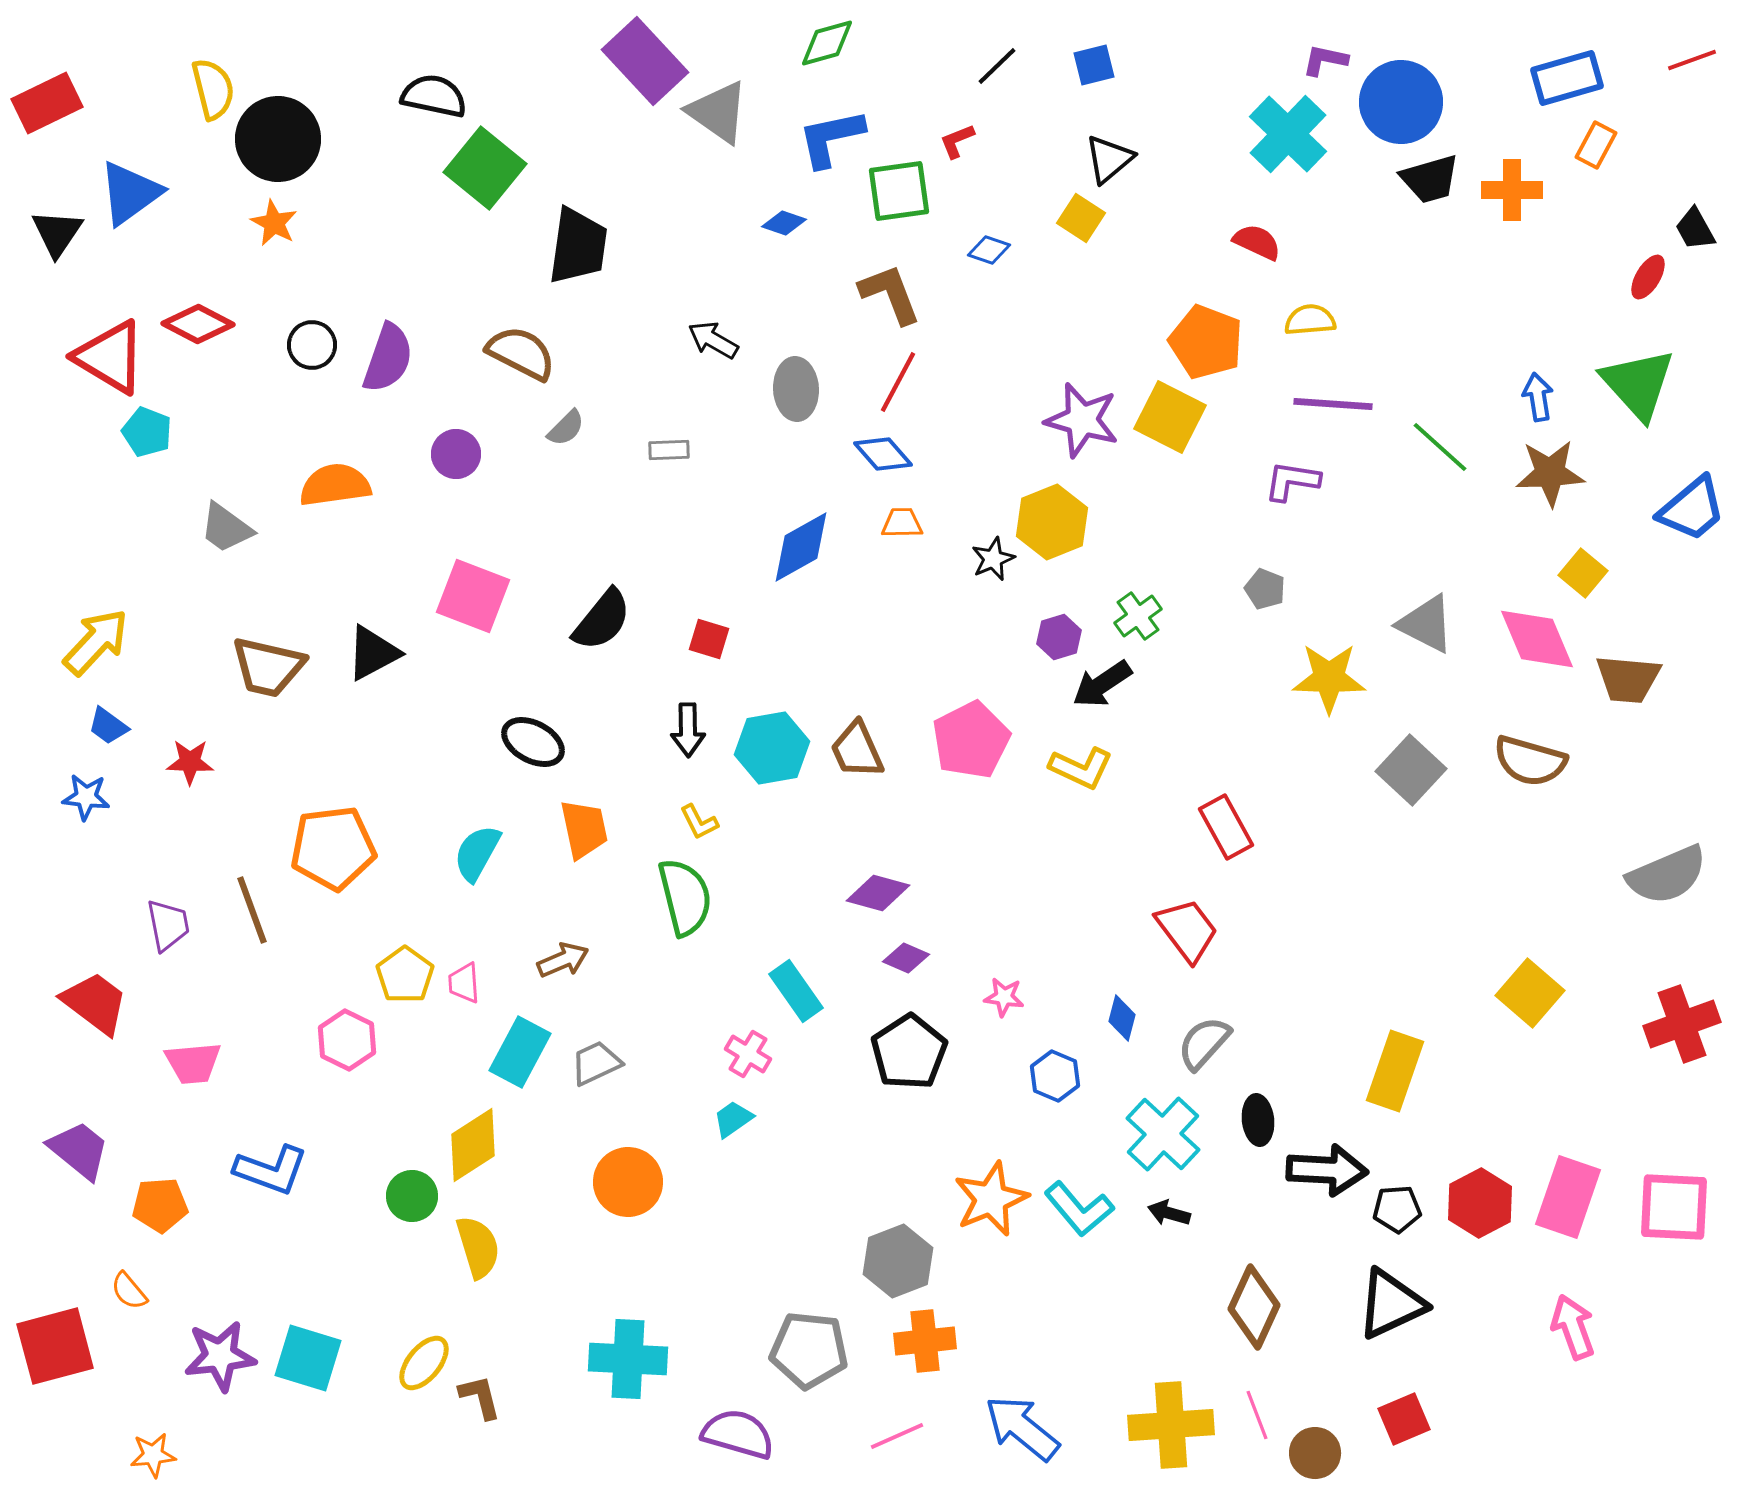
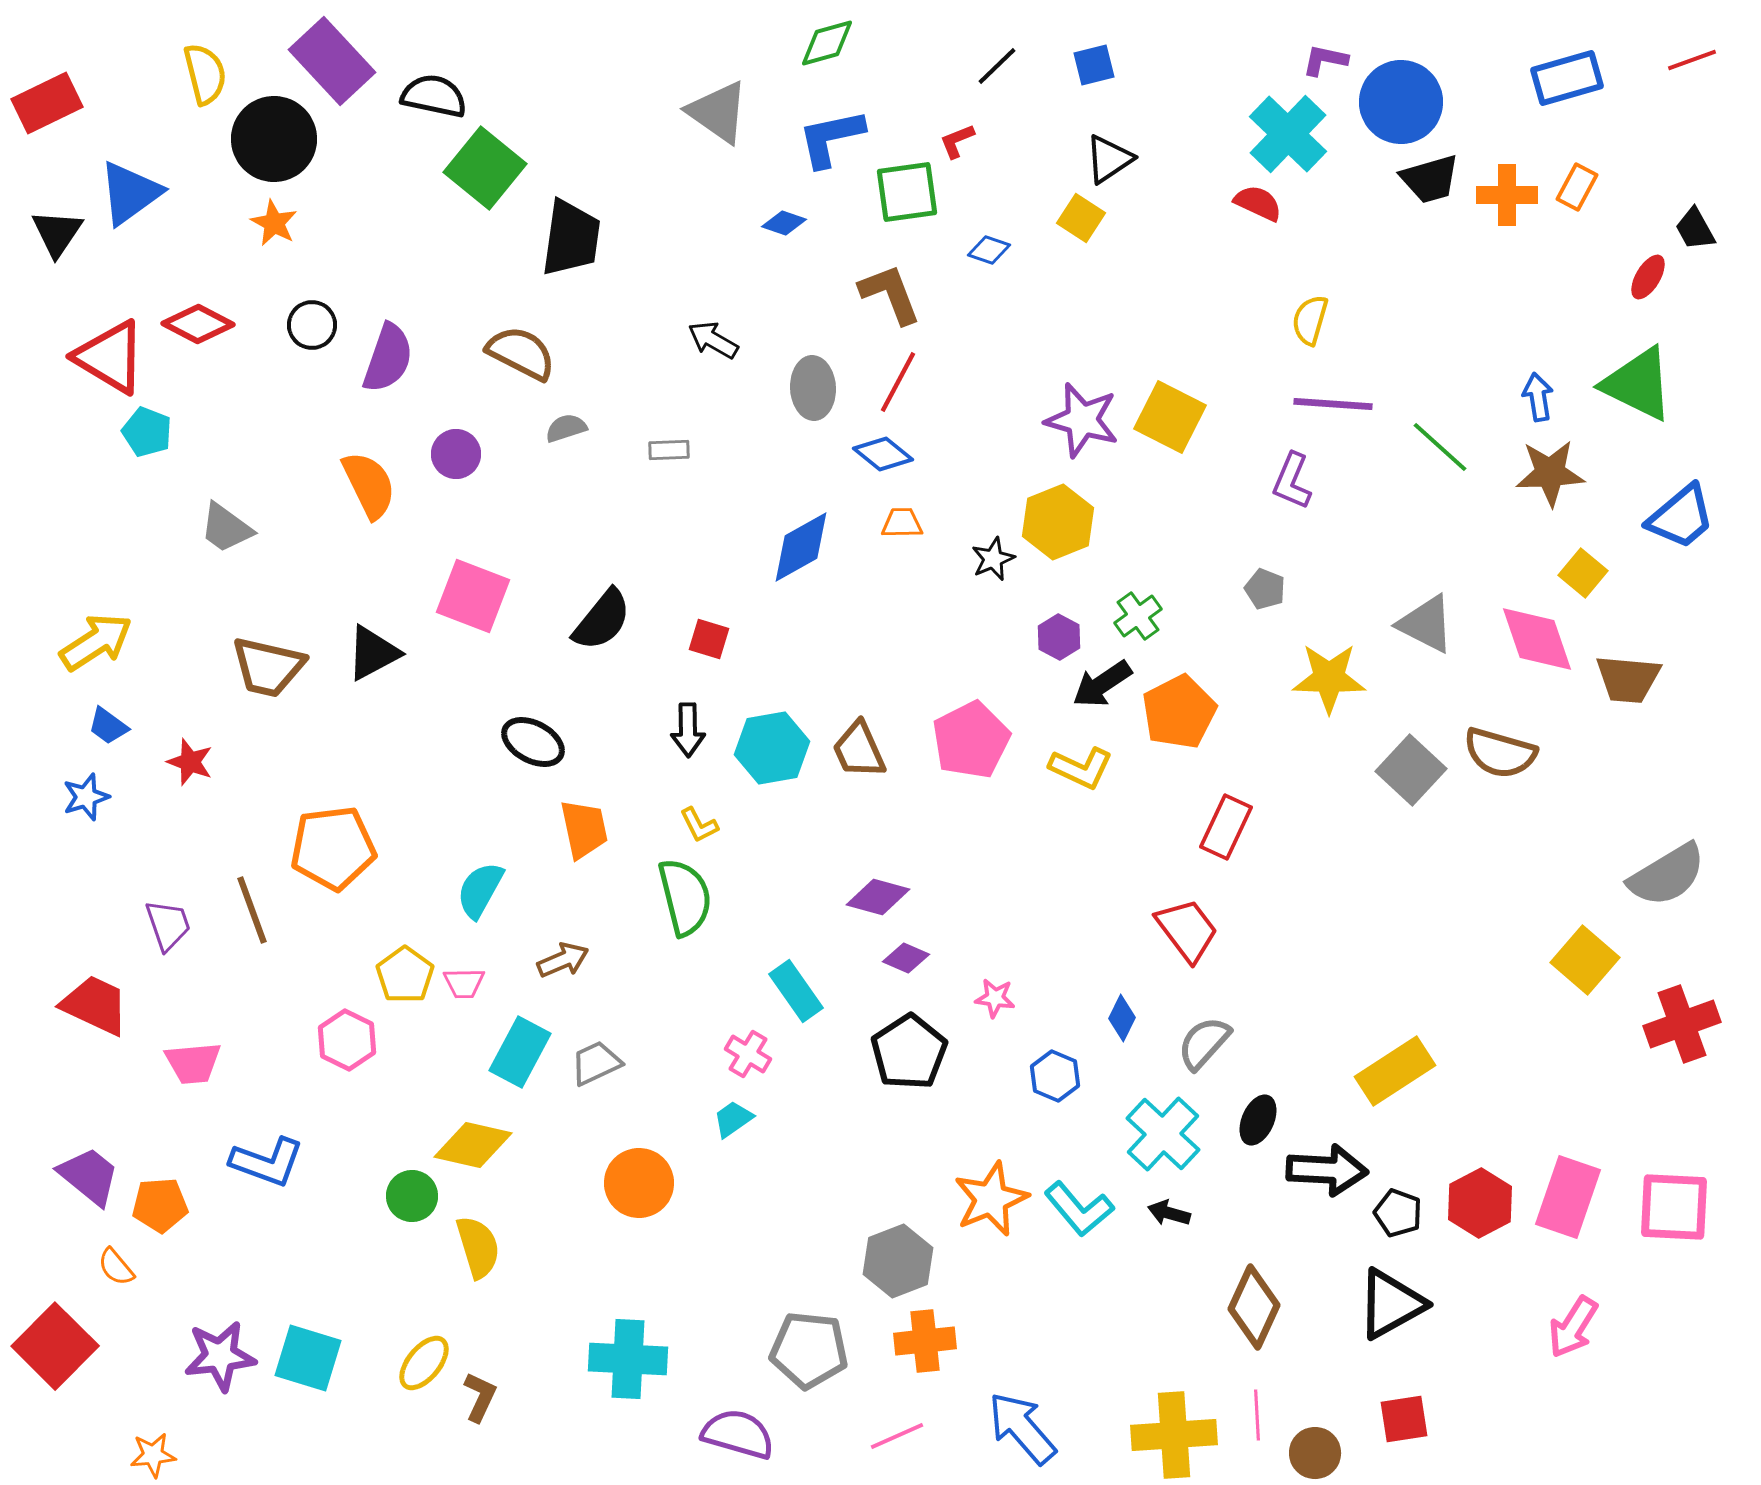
purple rectangle at (645, 61): moved 313 px left
yellow semicircle at (213, 89): moved 8 px left, 15 px up
black circle at (278, 139): moved 4 px left
orange rectangle at (1596, 145): moved 19 px left, 42 px down
black triangle at (1109, 159): rotated 6 degrees clockwise
orange cross at (1512, 190): moved 5 px left, 5 px down
green square at (899, 191): moved 8 px right, 1 px down
red semicircle at (1257, 242): moved 1 px right, 39 px up
black trapezoid at (578, 246): moved 7 px left, 8 px up
yellow semicircle at (1310, 320): rotated 69 degrees counterclockwise
orange pentagon at (1206, 342): moved 27 px left, 370 px down; rotated 24 degrees clockwise
black circle at (312, 345): moved 20 px up
green triangle at (1638, 384): rotated 22 degrees counterclockwise
gray ellipse at (796, 389): moved 17 px right, 1 px up
gray semicircle at (566, 428): rotated 153 degrees counterclockwise
blue diamond at (883, 454): rotated 10 degrees counterclockwise
purple L-shape at (1292, 481): rotated 76 degrees counterclockwise
orange semicircle at (335, 485): moved 34 px right; rotated 72 degrees clockwise
blue trapezoid at (1692, 509): moved 11 px left, 8 px down
yellow hexagon at (1052, 522): moved 6 px right
purple hexagon at (1059, 637): rotated 15 degrees counterclockwise
pink diamond at (1537, 639): rotated 4 degrees clockwise
yellow arrow at (96, 642): rotated 14 degrees clockwise
brown trapezoid at (857, 750): moved 2 px right
brown semicircle at (1530, 761): moved 30 px left, 8 px up
red star at (190, 762): rotated 18 degrees clockwise
blue star at (86, 797): rotated 24 degrees counterclockwise
yellow L-shape at (699, 822): moved 3 px down
red rectangle at (1226, 827): rotated 54 degrees clockwise
cyan semicircle at (477, 853): moved 3 px right, 37 px down
gray semicircle at (1667, 875): rotated 8 degrees counterclockwise
purple diamond at (878, 893): moved 4 px down
purple trapezoid at (168, 925): rotated 8 degrees counterclockwise
pink trapezoid at (464, 983): rotated 87 degrees counterclockwise
yellow square at (1530, 993): moved 55 px right, 33 px up
pink star at (1004, 997): moved 9 px left, 1 px down
red trapezoid at (95, 1003): moved 2 px down; rotated 12 degrees counterclockwise
blue diamond at (1122, 1018): rotated 12 degrees clockwise
yellow rectangle at (1395, 1071): rotated 38 degrees clockwise
black ellipse at (1258, 1120): rotated 30 degrees clockwise
yellow diamond at (473, 1145): rotated 46 degrees clockwise
purple trapezoid at (79, 1150): moved 10 px right, 26 px down
blue L-shape at (271, 1170): moved 4 px left, 8 px up
orange circle at (628, 1182): moved 11 px right, 1 px down
black pentagon at (1397, 1209): moved 1 px right, 4 px down; rotated 24 degrees clockwise
orange semicircle at (129, 1291): moved 13 px left, 24 px up
black triangle at (1391, 1304): rotated 4 degrees counterclockwise
pink arrow at (1573, 1327): rotated 128 degrees counterclockwise
red square at (55, 1346): rotated 30 degrees counterclockwise
brown L-shape at (480, 1397): rotated 39 degrees clockwise
pink line at (1257, 1415): rotated 18 degrees clockwise
red square at (1404, 1419): rotated 14 degrees clockwise
yellow cross at (1171, 1425): moved 3 px right, 10 px down
blue arrow at (1022, 1428): rotated 10 degrees clockwise
